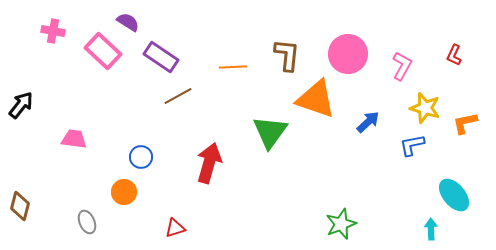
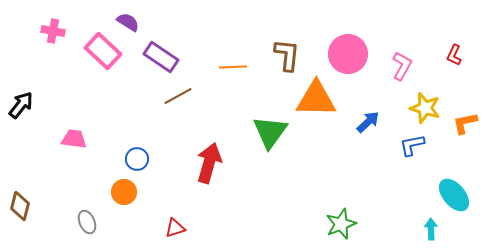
orange triangle: rotated 18 degrees counterclockwise
blue circle: moved 4 px left, 2 px down
